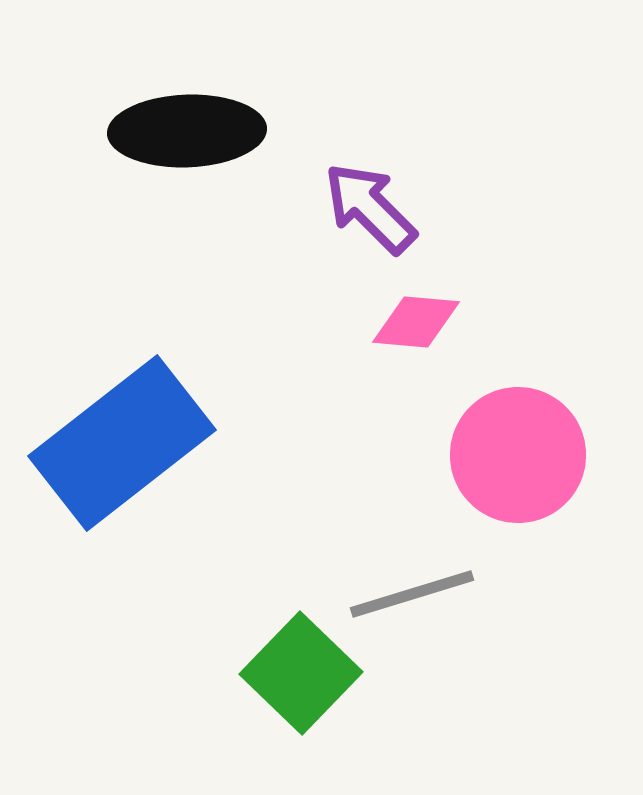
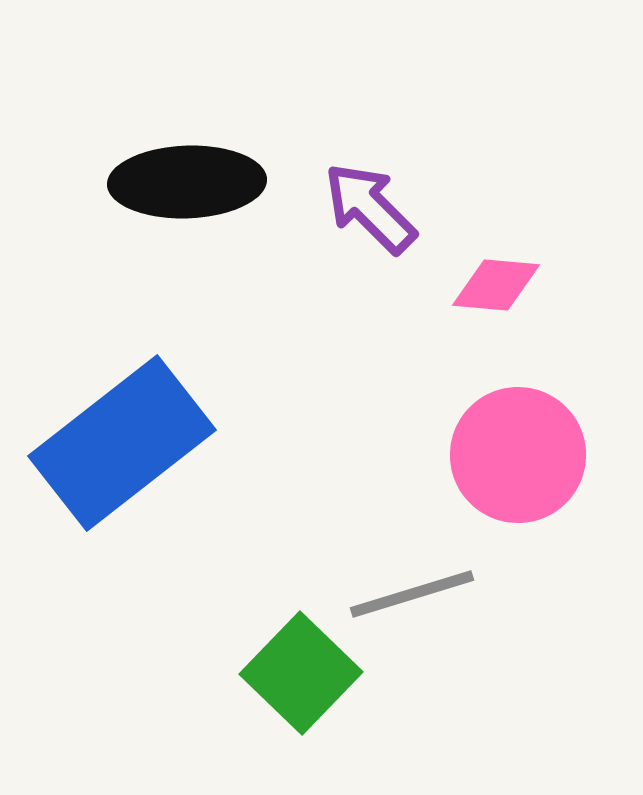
black ellipse: moved 51 px down
pink diamond: moved 80 px right, 37 px up
